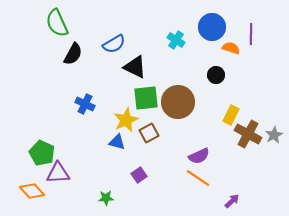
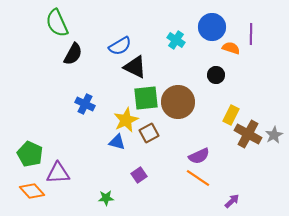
blue semicircle: moved 6 px right, 2 px down
green pentagon: moved 12 px left, 1 px down
